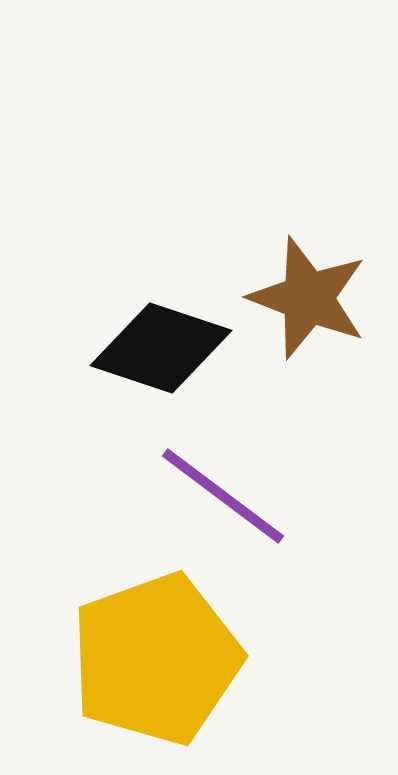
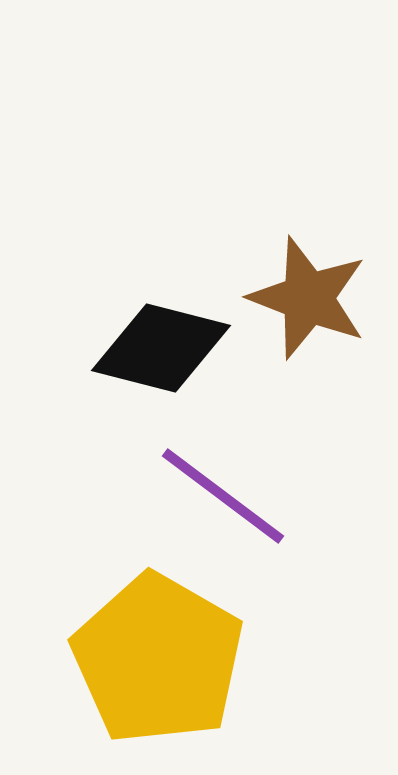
black diamond: rotated 4 degrees counterclockwise
yellow pentagon: moved 2 px right; rotated 22 degrees counterclockwise
